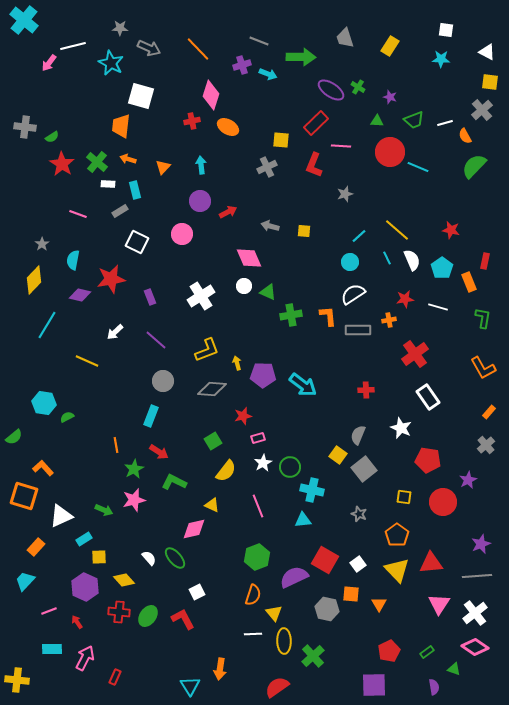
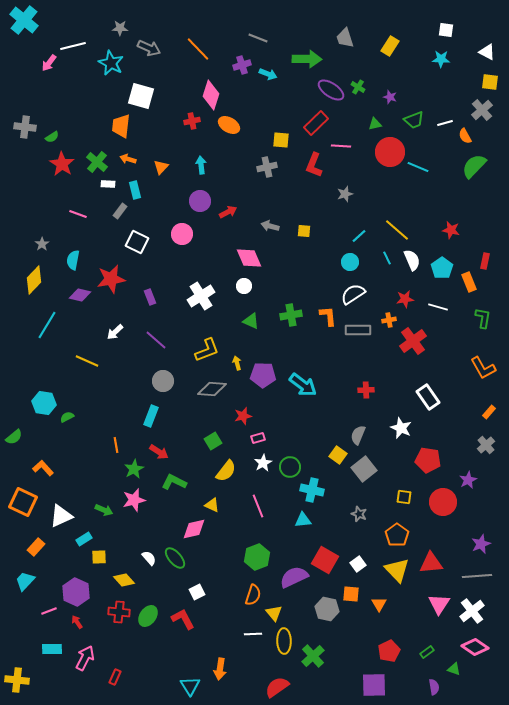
gray line at (259, 41): moved 1 px left, 3 px up
green arrow at (301, 57): moved 6 px right, 2 px down
green triangle at (377, 121): moved 2 px left, 3 px down; rotated 16 degrees counterclockwise
orange ellipse at (228, 127): moved 1 px right, 2 px up
orange triangle at (163, 167): moved 2 px left
gray cross at (267, 167): rotated 12 degrees clockwise
gray rectangle at (120, 211): rotated 21 degrees counterclockwise
green triangle at (268, 292): moved 17 px left, 29 px down
red cross at (415, 354): moved 2 px left, 13 px up
orange square at (24, 496): moved 1 px left, 6 px down; rotated 8 degrees clockwise
purple hexagon at (85, 587): moved 9 px left, 5 px down
white cross at (475, 613): moved 3 px left, 2 px up
